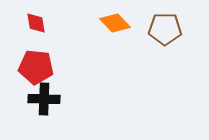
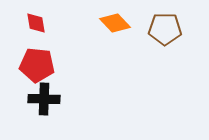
red pentagon: moved 1 px right, 2 px up
